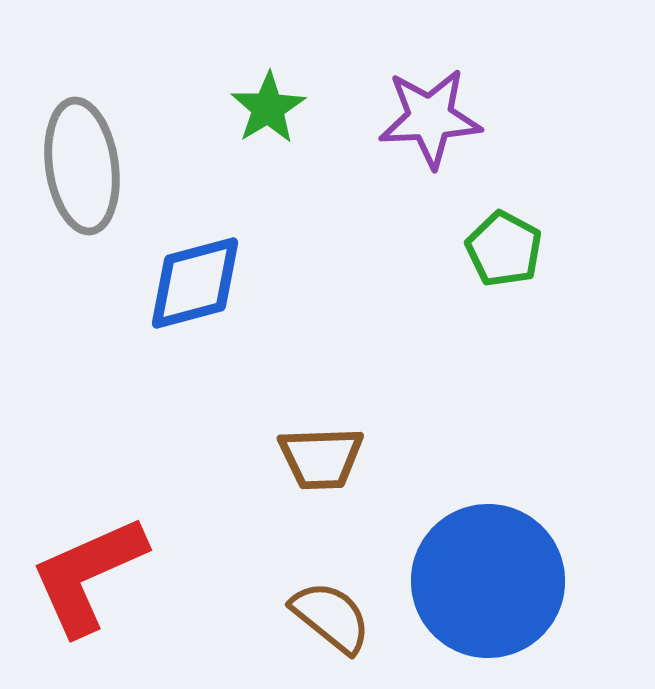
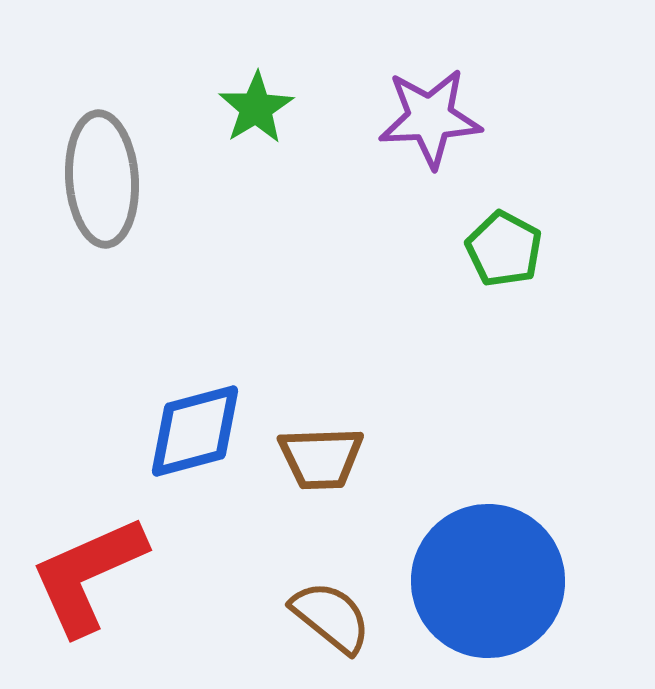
green star: moved 12 px left
gray ellipse: moved 20 px right, 13 px down; rotated 4 degrees clockwise
blue diamond: moved 148 px down
